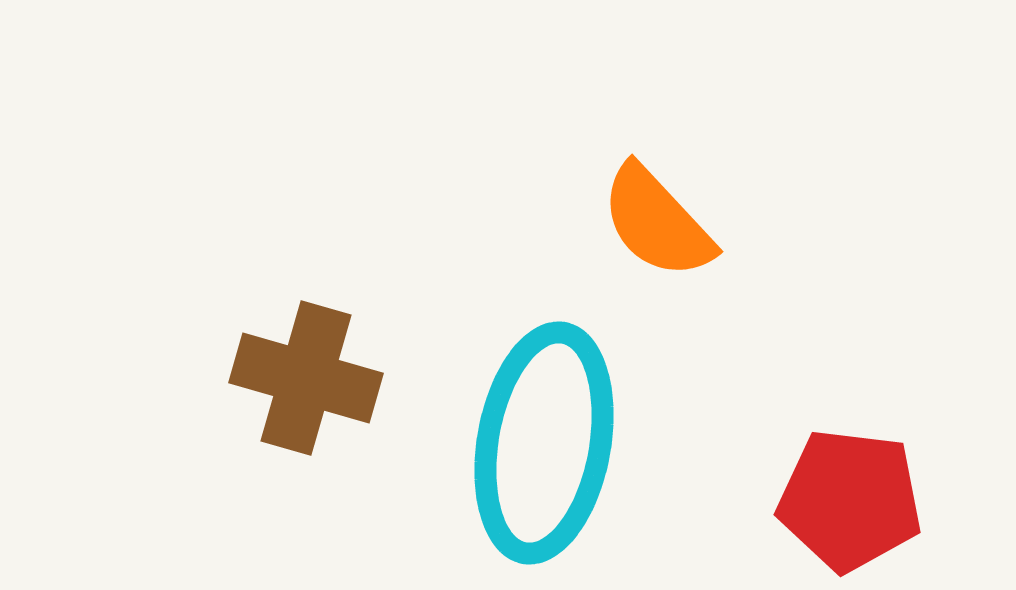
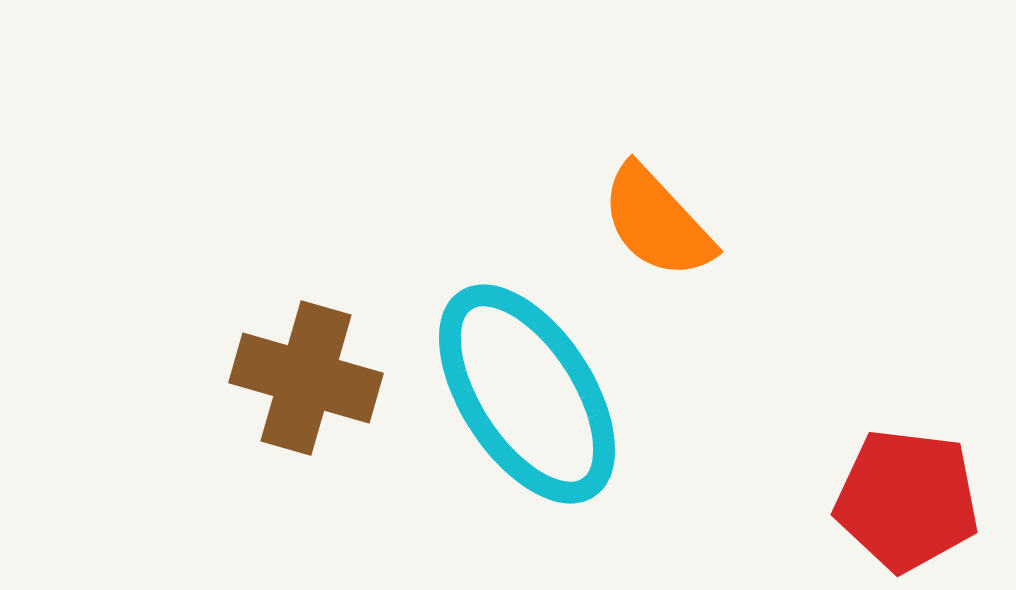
cyan ellipse: moved 17 px left, 49 px up; rotated 43 degrees counterclockwise
red pentagon: moved 57 px right
